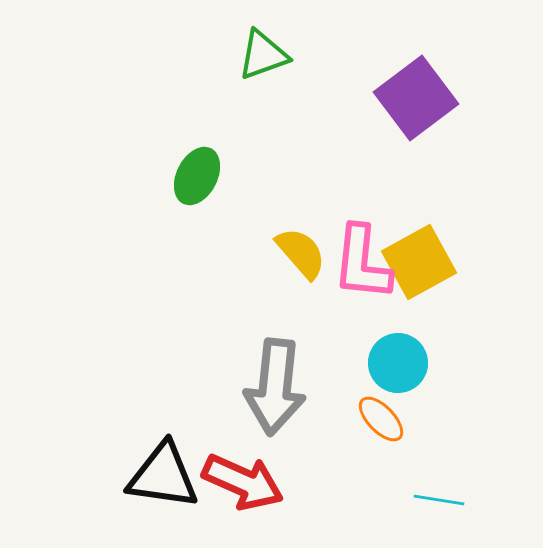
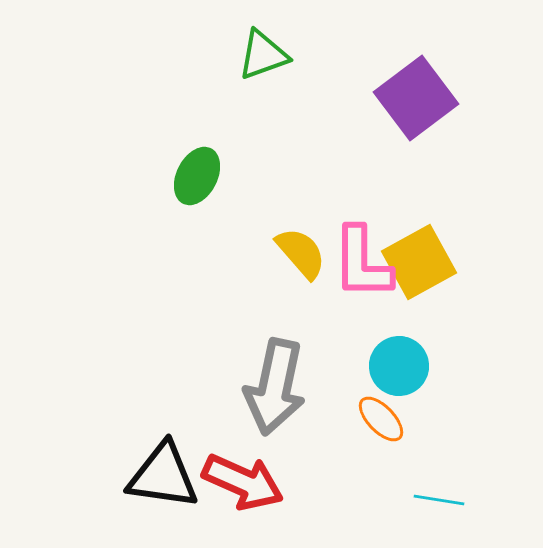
pink L-shape: rotated 6 degrees counterclockwise
cyan circle: moved 1 px right, 3 px down
gray arrow: rotated 6 degrees clockwise
